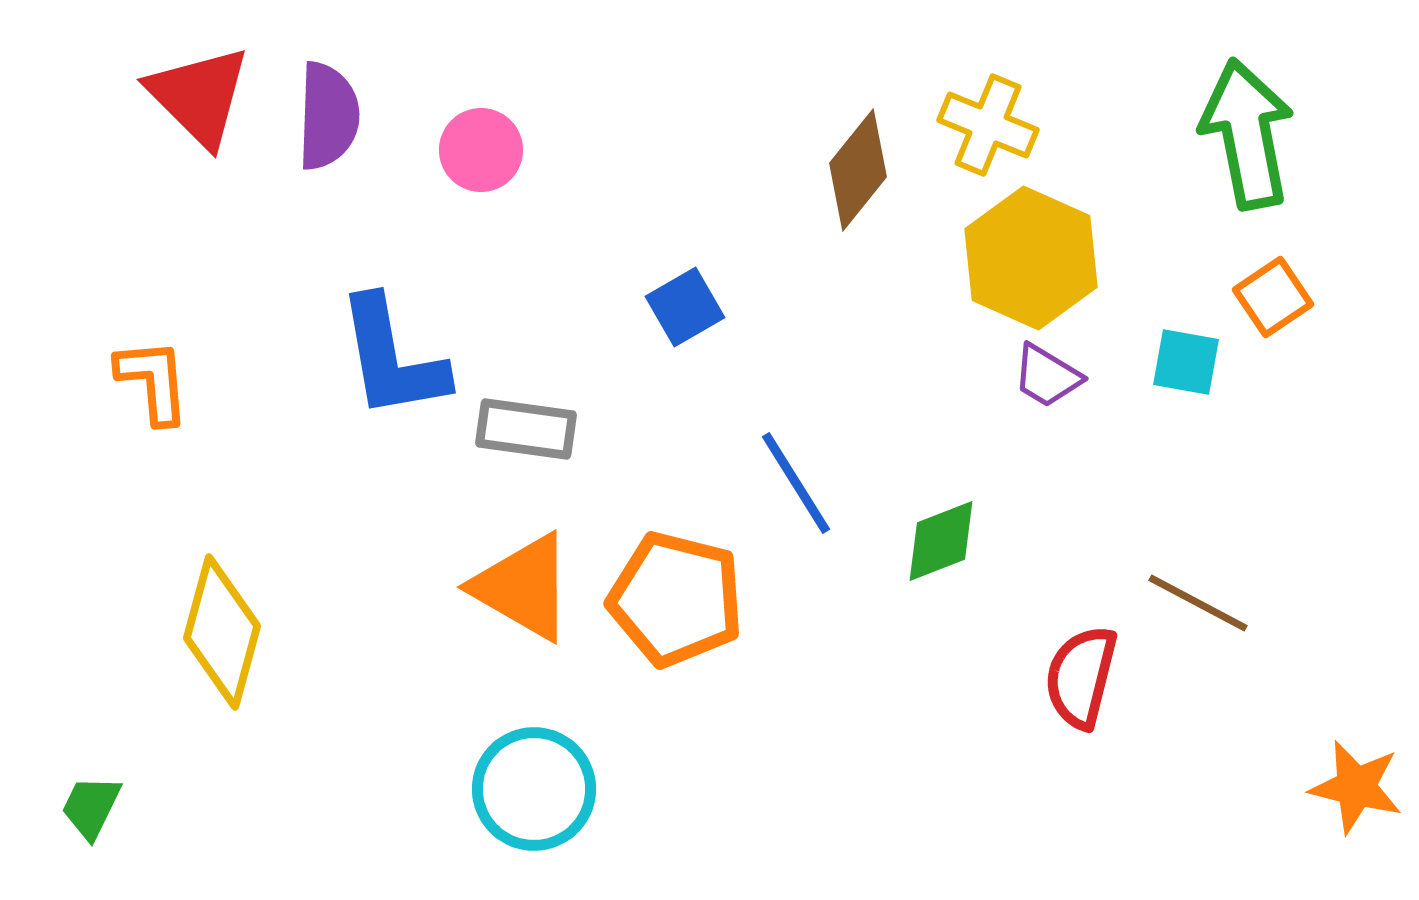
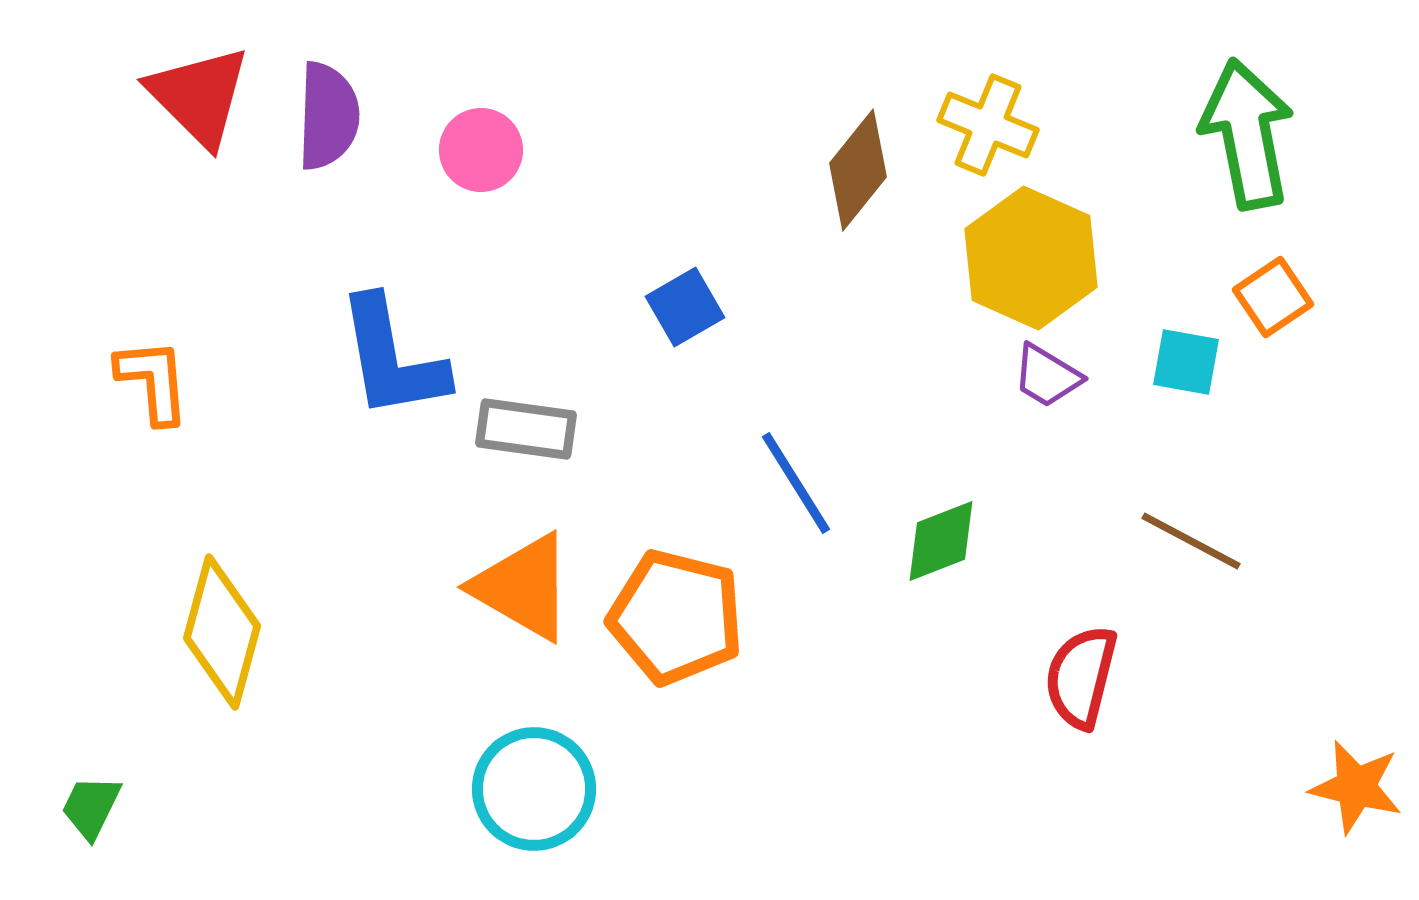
orange pentagon: moved 18 px down
brown line: moved 7 px left, 62 px up
